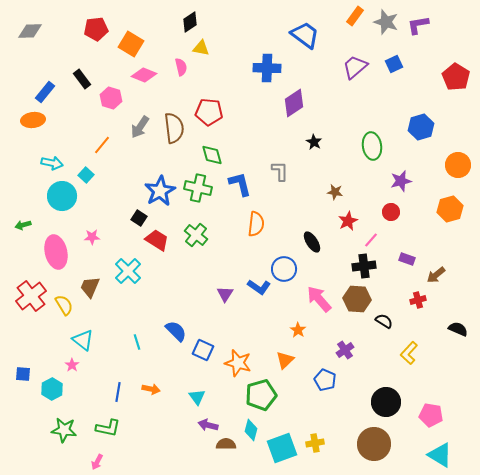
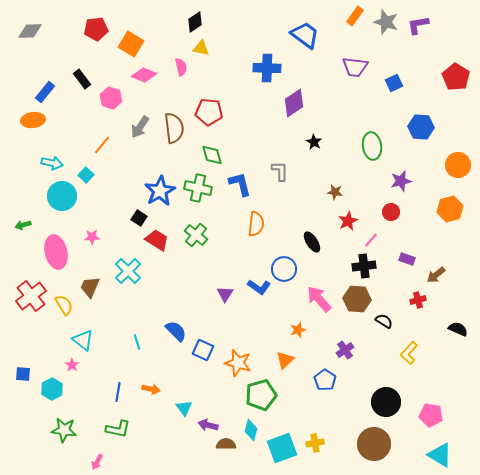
black diamond at (190, 22): moved 5 px right
blue square at (394, 64): moved 19 px down
purple trapezoid at (355, 67): rotated 132 degrees counterclockwise
blue hexagon at (421, 127): rotated 20 degrees clockwise
orange star at (298, 330): rotated 21 degrees clockwise
blue pentagon at (325, 380): rotated 10 degrees clockwise
cyan triangle at (197, 397): moved 13 px left, 11 px down
green L-shape at (108, 428): moved 10 px right, 1 px down
